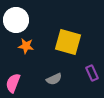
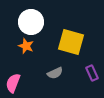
white circle: moved 15 px right, 2 px down
yellow square: moved 3 px right
orange star: rotated 14 degrees clockwise
gray semicircle: moved 1 px right, 6 px up
